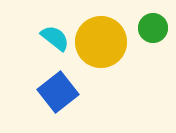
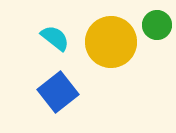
green circle: moved 4 px right, 3 px up
yellow circle: moved 10 px right
